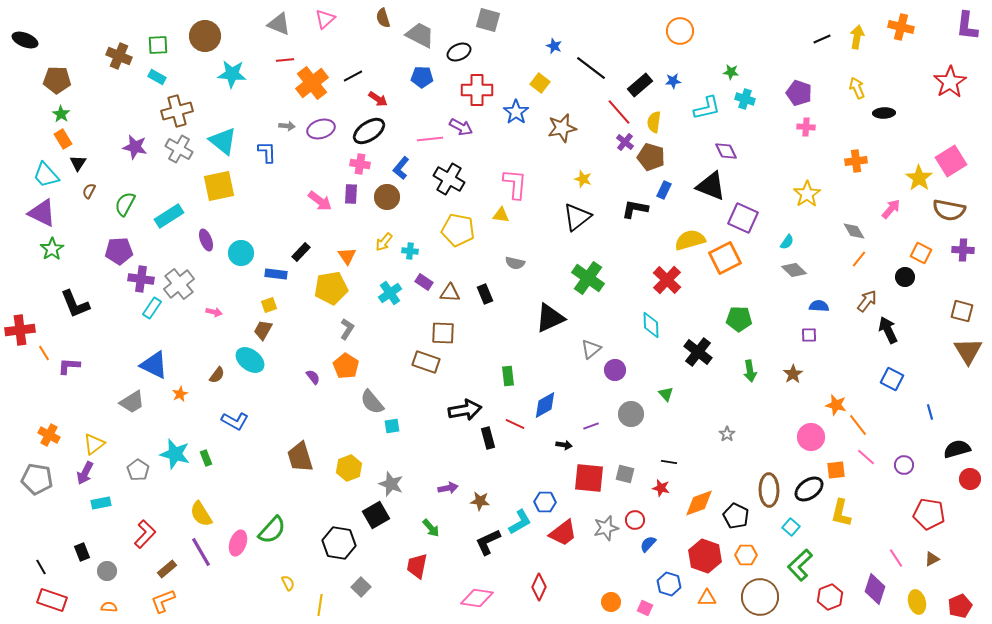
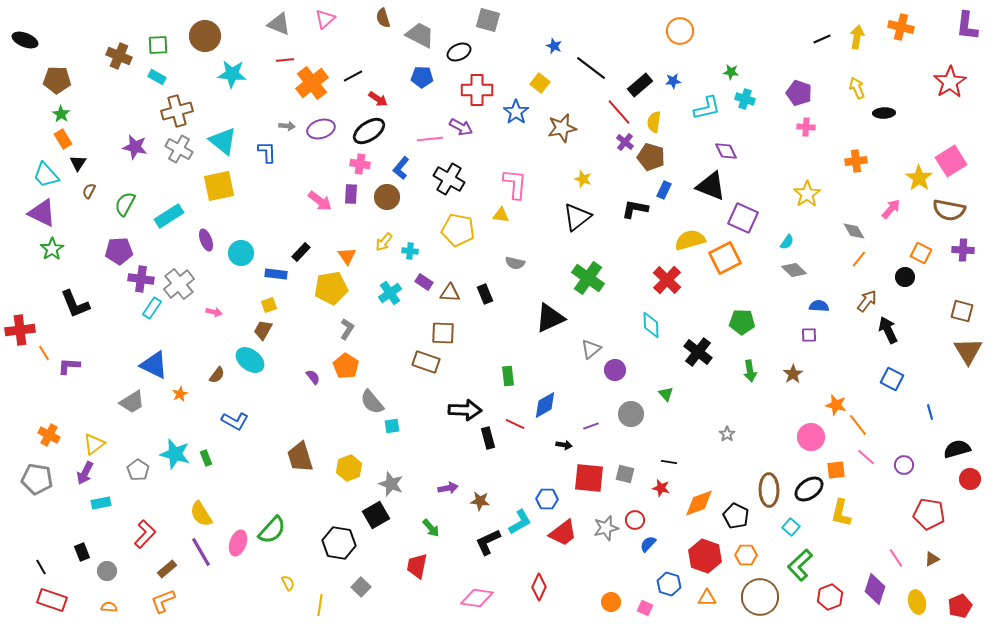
green pentagon at (739, 319): moved 3 px right, 3 px down
black arrow at (465, 410): rotated 12 degrees clockwise
blue hexagon at (545, 502): moved 2 px right, 3 px up
